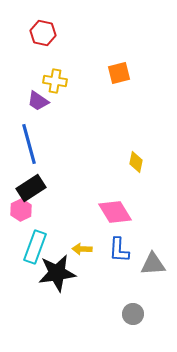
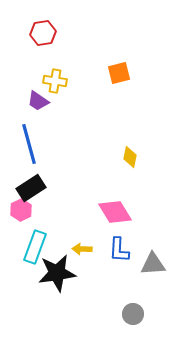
red hexagon: rotated 20 degrees counterclockwise
yellow diamond: moved 6 px left, 5 px up
